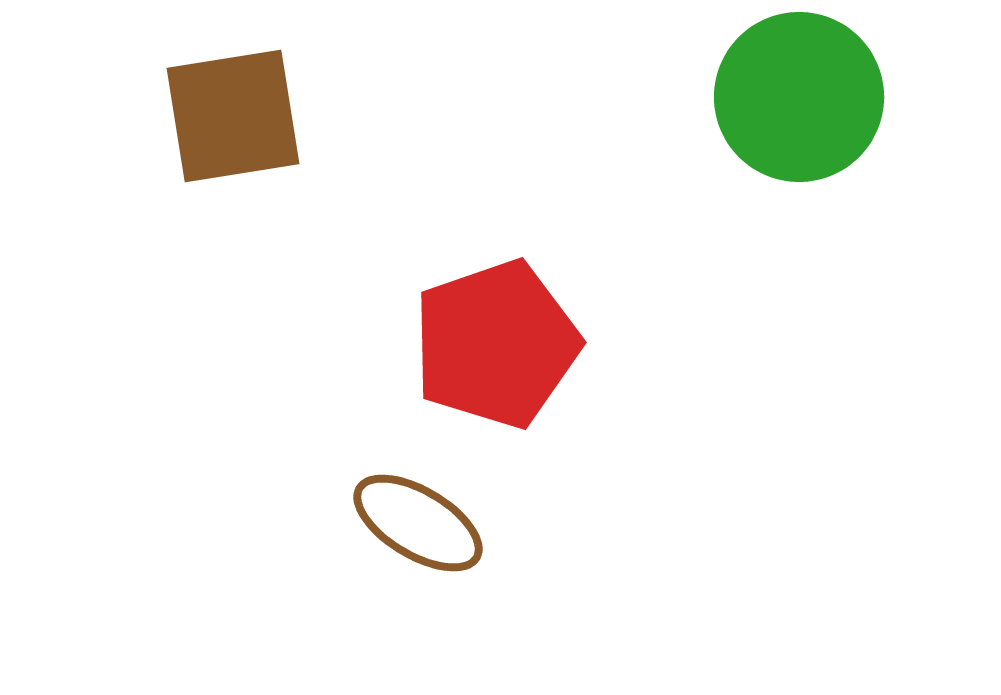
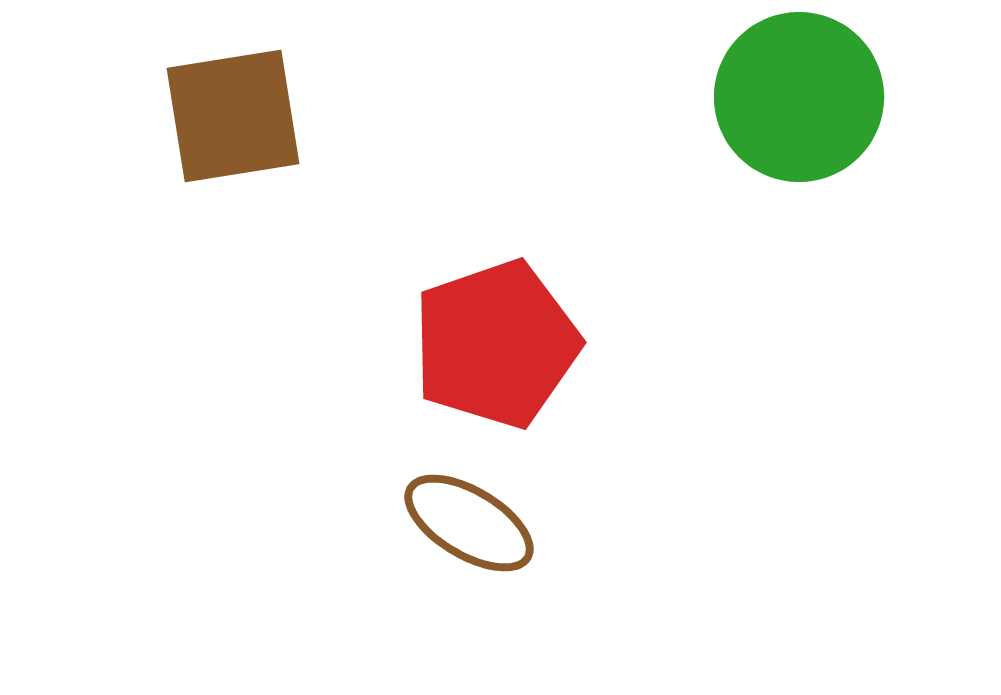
brown ellipse: moved 51 px right
